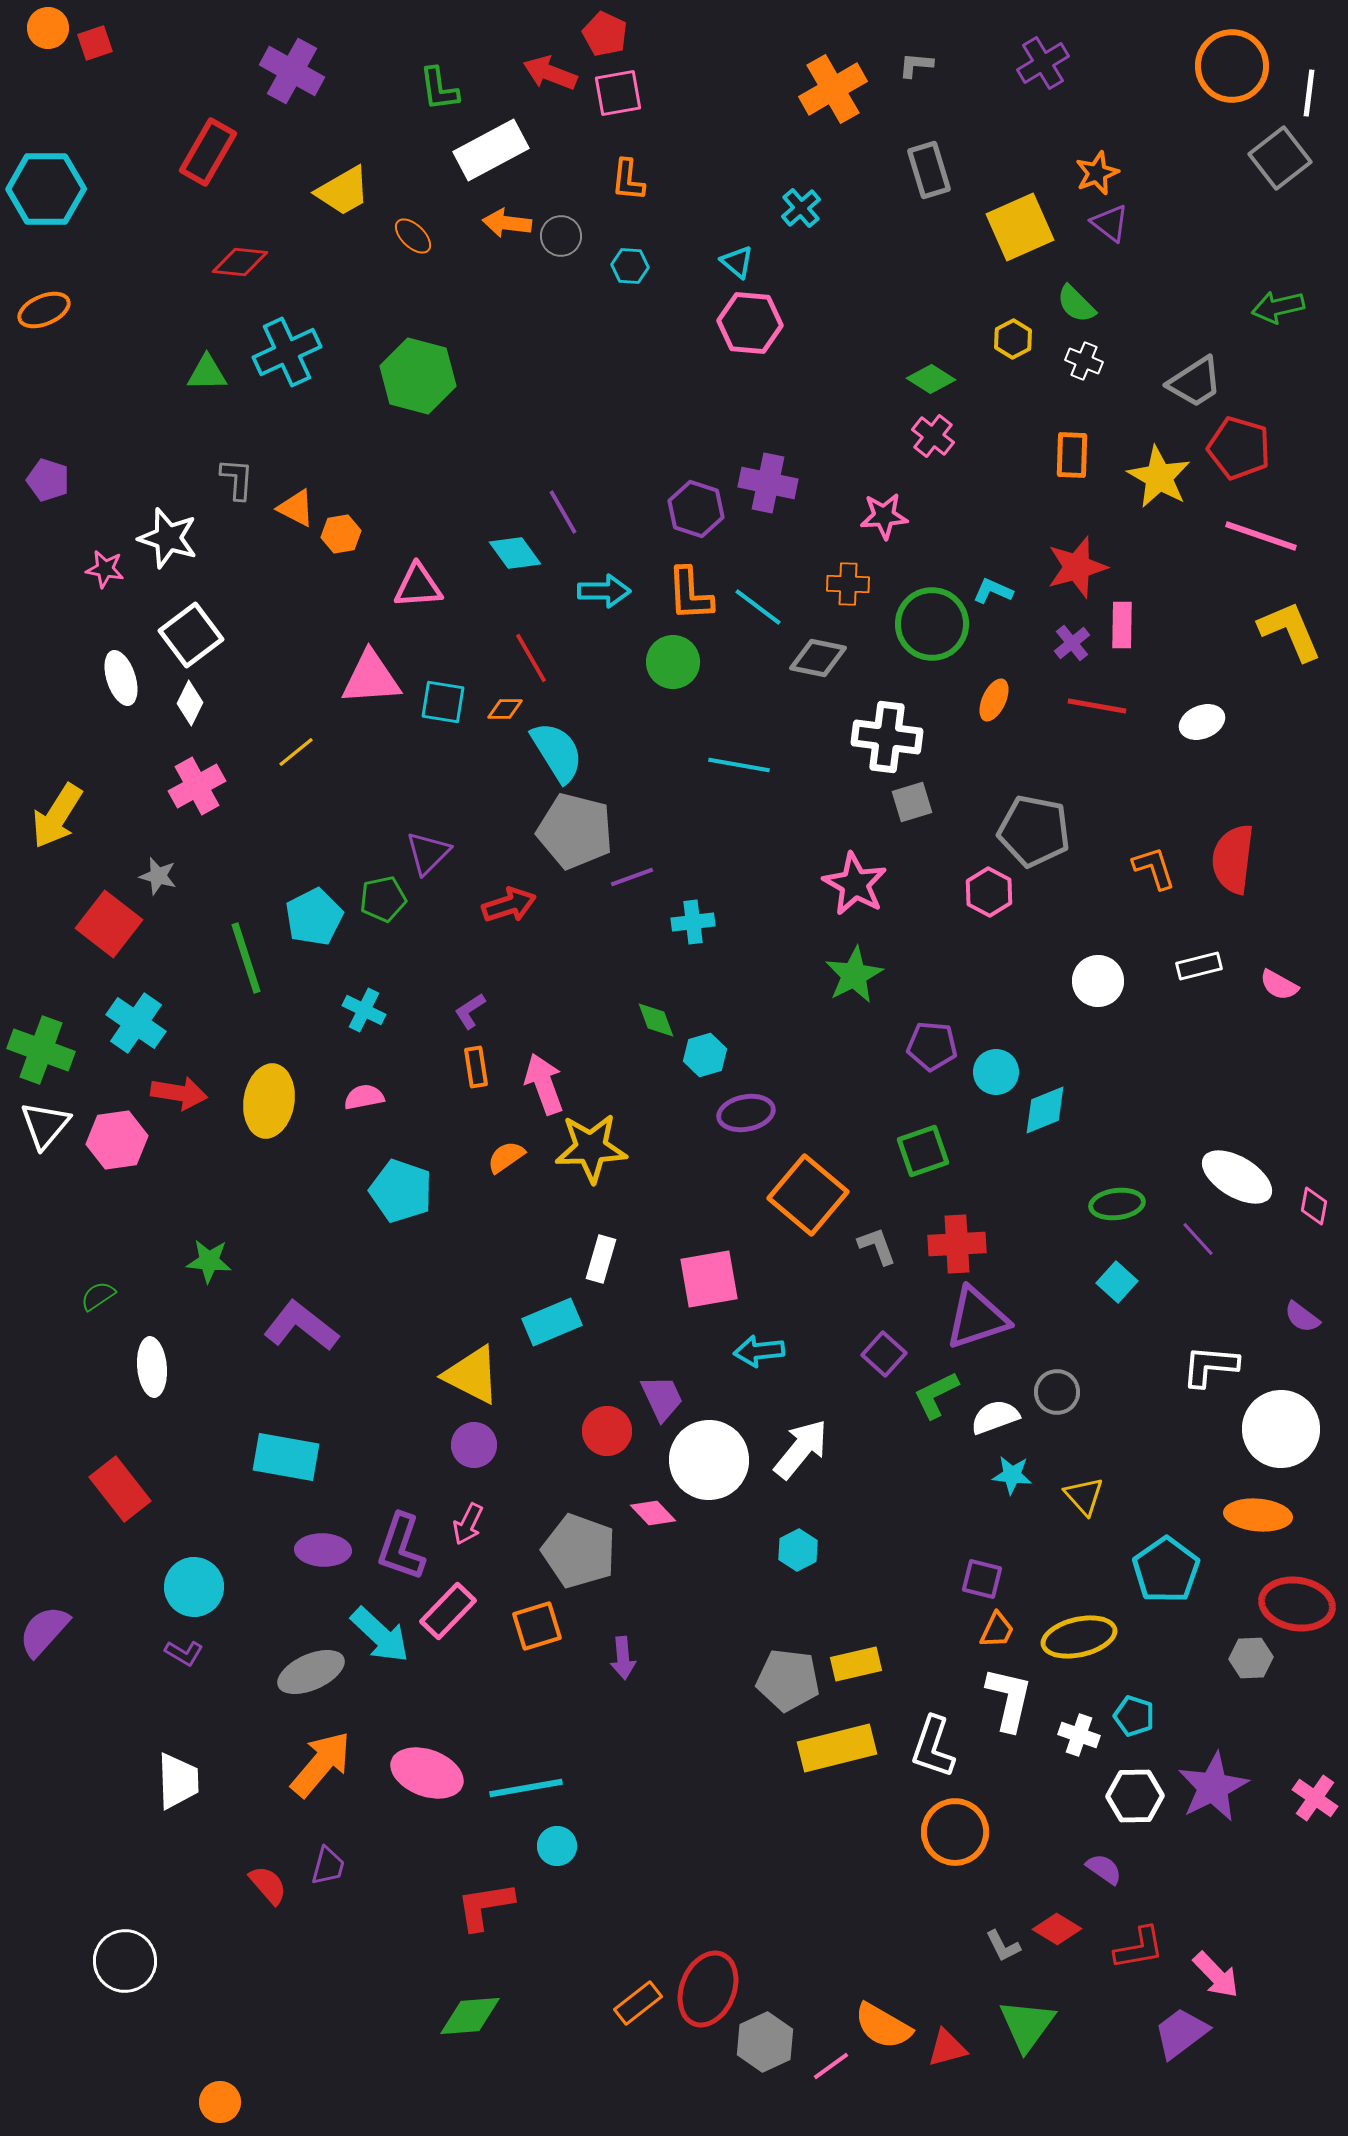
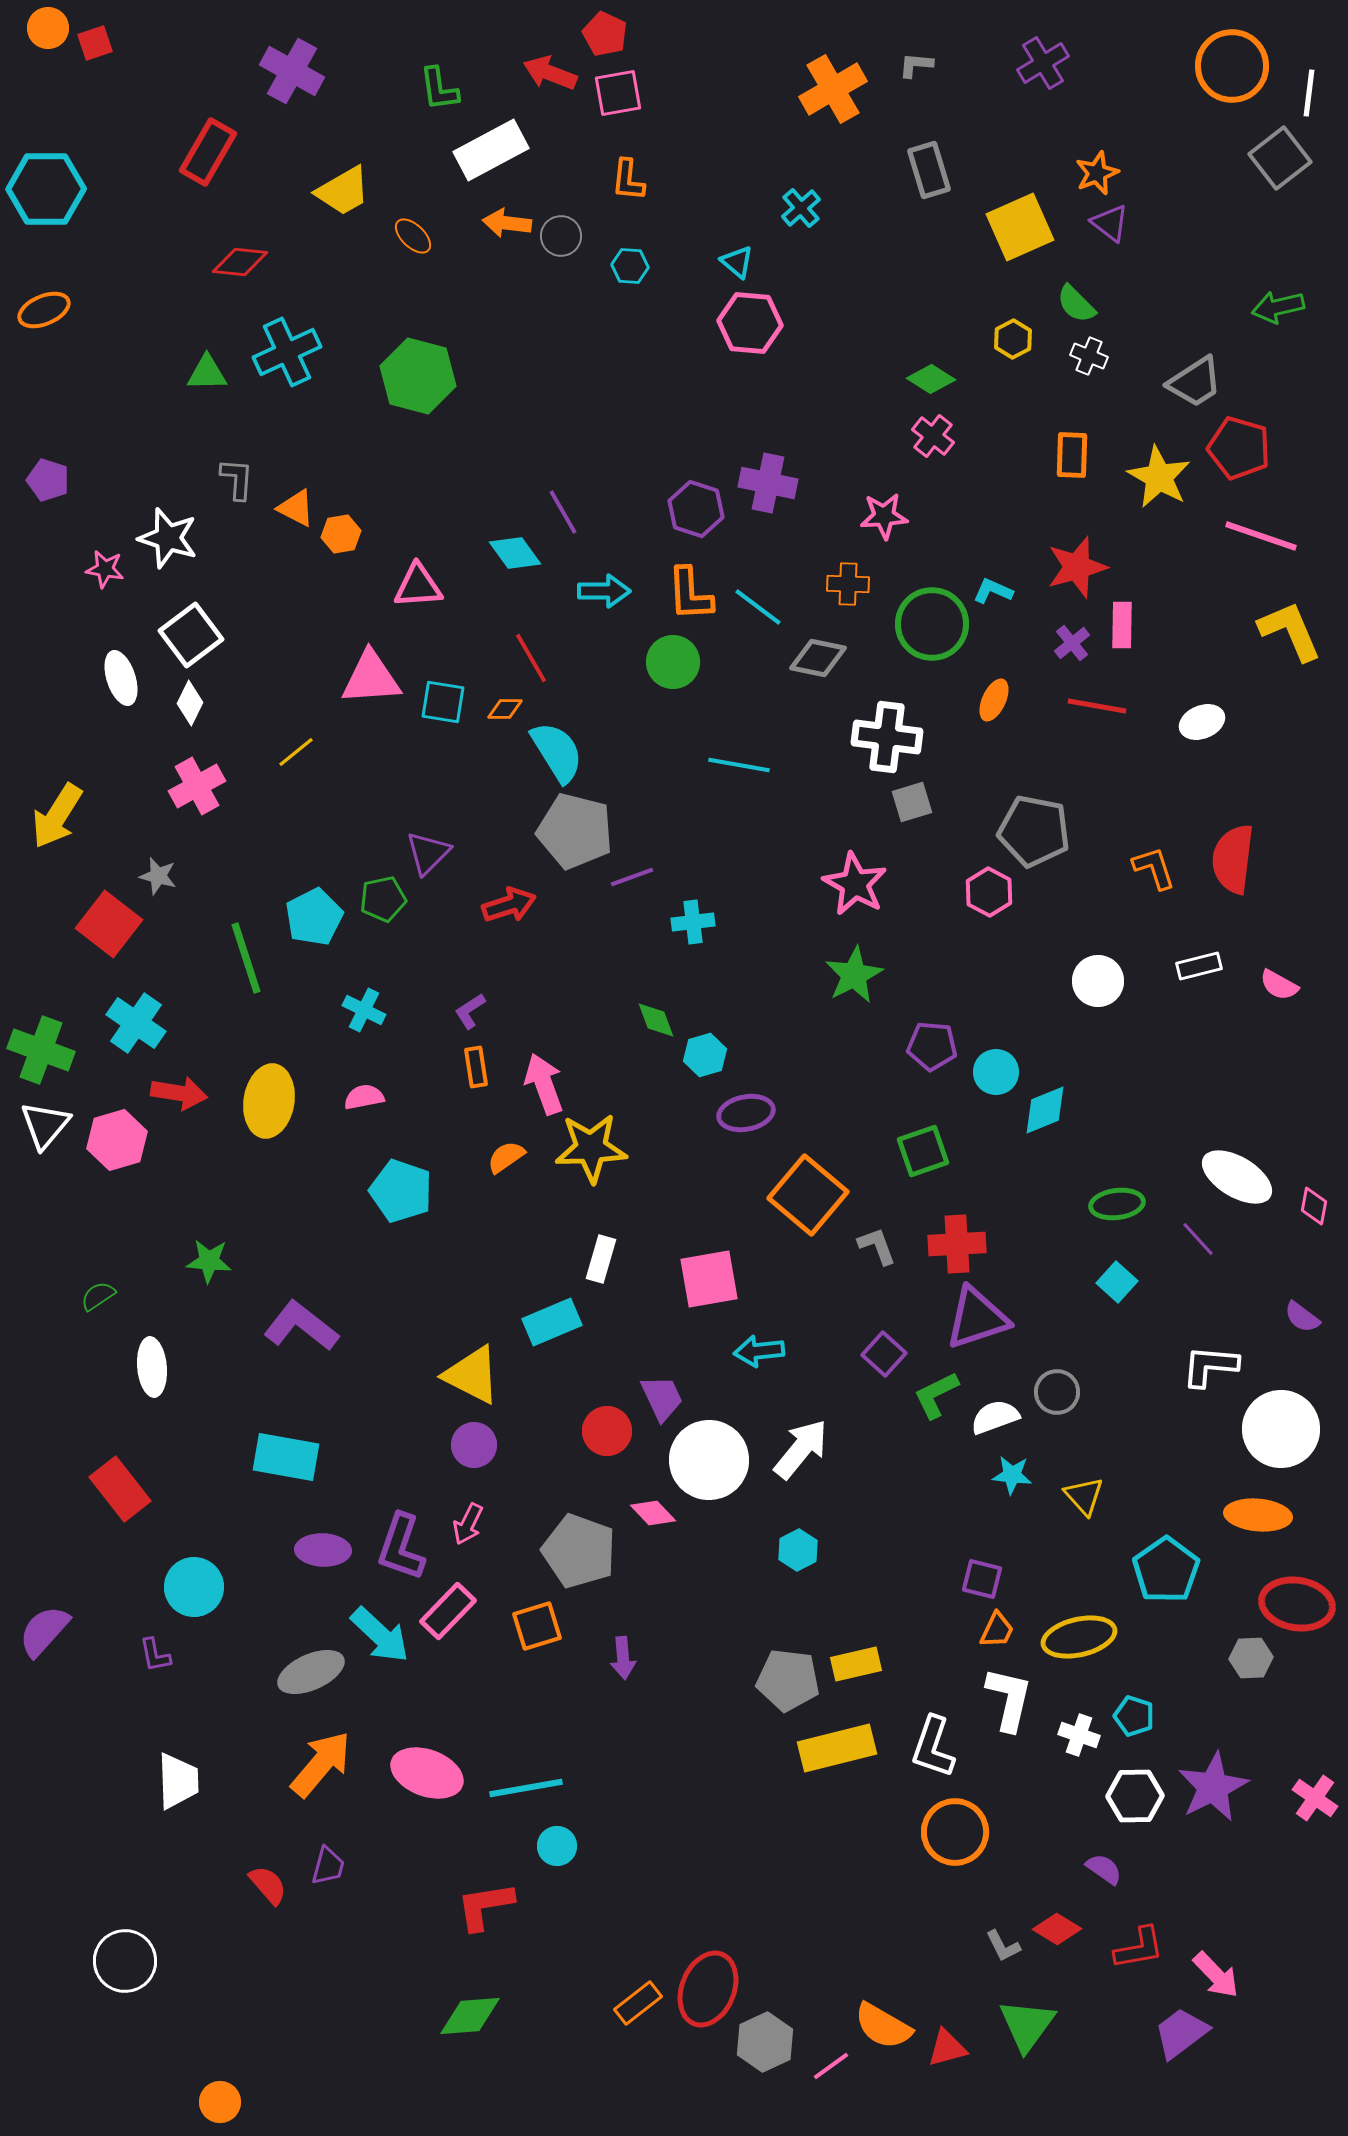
white cross at (1084, 361): moved 5 px right, 5 px up
pink hexagon at (117, 1140): rotated 8 degrees counterclockwise
purple L-shape at (184, 1653): moved 29 px left, 2 px down; rotated 48 degrees clockwise
